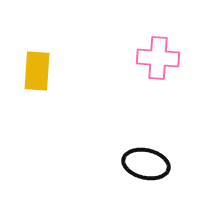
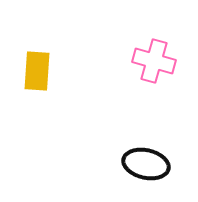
pink cross: moved 4 px left, 3 px down; rotated 12 degrees clockwise
